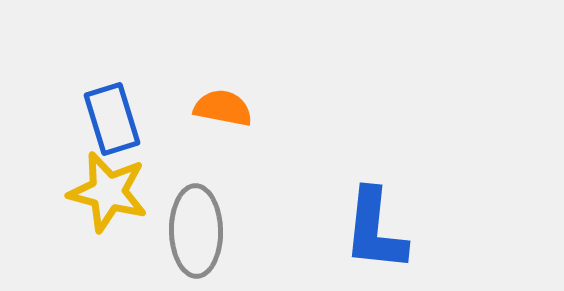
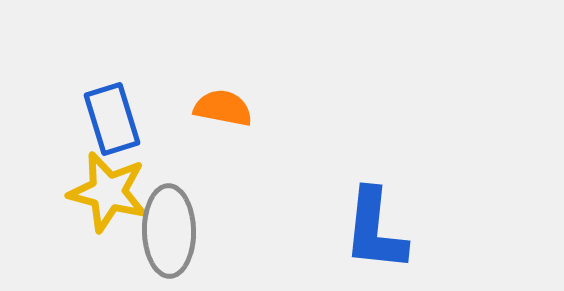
gray ellipse: moved 27 px left
